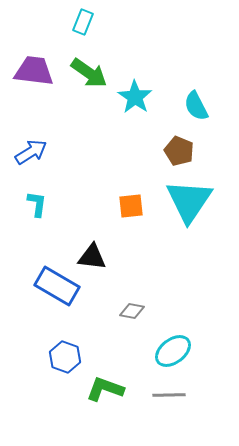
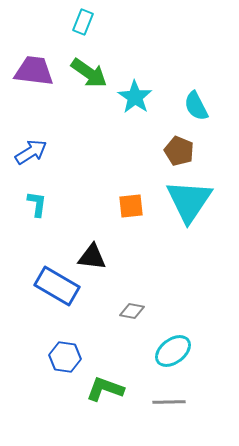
blue hexagon: rotated 12 degrees counterclockwise
gray line: moved 7 px down
